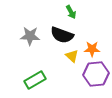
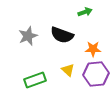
green arrow: moved 14 px right; rotated 80 degrees counterclockwise
gray star: moved 2 px left; rotated 24 degrees counterclockwise
orange star: moved 1 px right
yellow triangle: moved 4 px left, 14 px down
green rectangle: rotated 10 degrees clockwise
